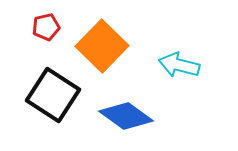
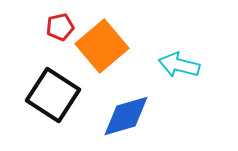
red pentagon: moved 14 px right
orange square: rotated 6 degrees clockwise
blue diamond: rotated 52 degrees counterclockwise
